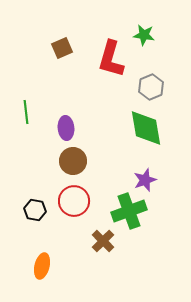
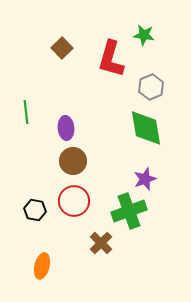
brown square: rotated 20 degrees counterclockwise
purple star: moved 1 px up
brown cross: moved 2 px left, 2 px down
